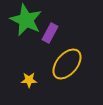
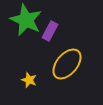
purple rectangle: moved 2 px up
yellow star: rotated 21 degrees clockwise
